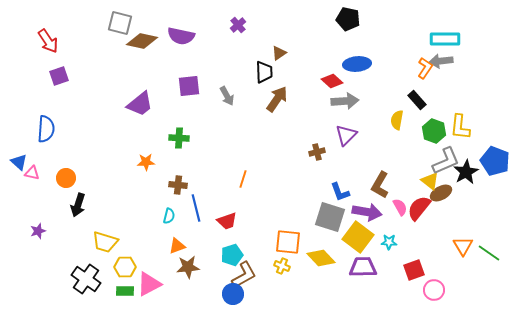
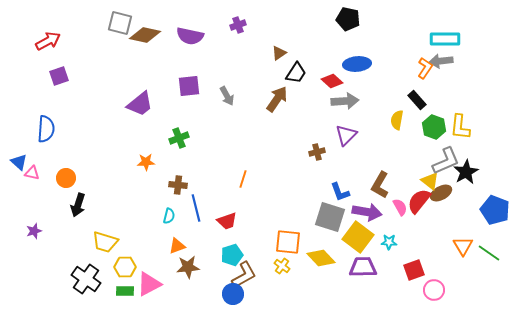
purple cross at (238, 25): rotated 21 degrees clockwise
purple semicircle at (181, 36): moved 9 px right
red arrow at (48, 41): rotated 85 degrees counterclockwise
brown diamond at (142, 41): moved 3 px right, 6 px up
black trapezoid at (264, 72): moved 32 px right, 1 px down; rotated 35 degrees clockwise
green hexagon at (434, 131): moved 4 px up
green cross at (179, 138): rotated 24 degrees counterclockwise
blue pentagon at (495, 161): moved 49 px down
red semicircle at (419, 208): moved 7 px up
purple star at (38, 231): moved 4 px left
yellow cross at (282, 266): rotated 14 degrees clockwise
